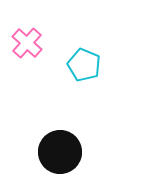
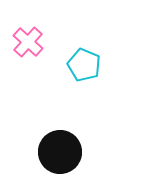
pink cross: moved 1 px right, 1 px up
